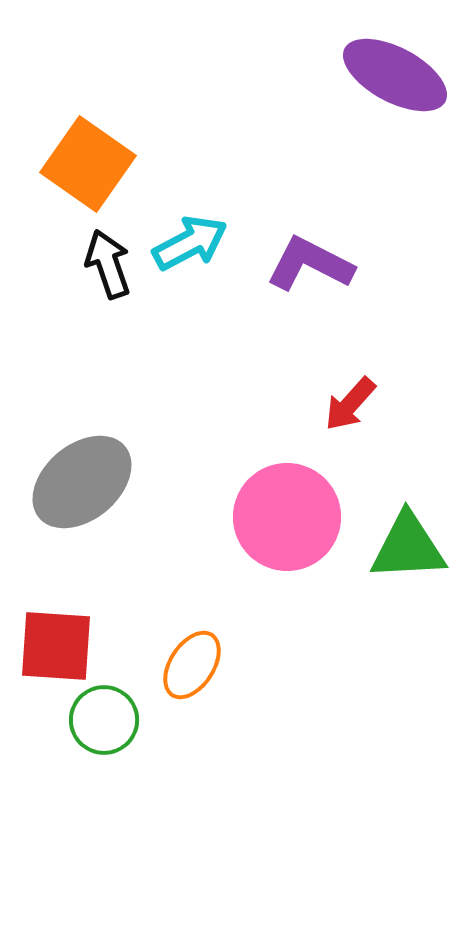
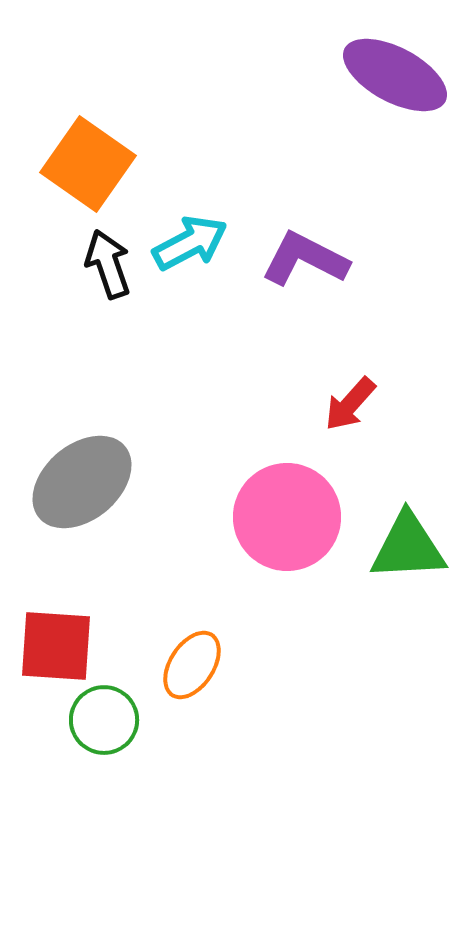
purple L-shape: moved 5 px left, 5 px up
